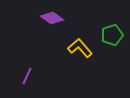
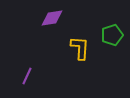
purple diamond: rotated 45 degrees counterclockwise
yellow L-shape: rotated 45 degrees clockwise
